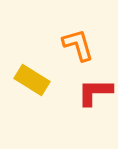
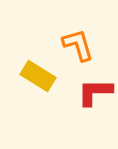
yellow rectangle: moved 6 px right, 4 px up
